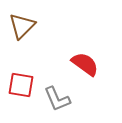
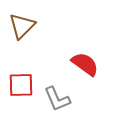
red square: rotated 12 degrees counterclockwise
